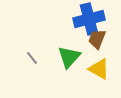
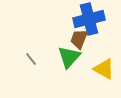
brown trapezoid: moved 18 px left
gray line: moved 1 px left, 1 px down
yellow triangle: moved 5 px right
